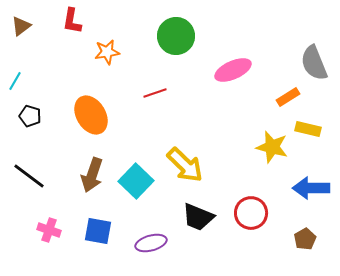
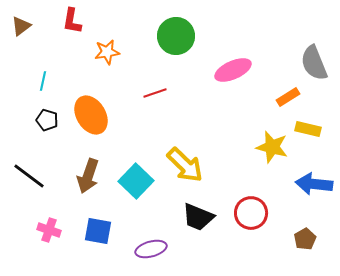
cyan line: moved 28 px right; rotated 18 degrees counterclockwise
black pentagon: moved 17 px right, 4 px down
brown arrow: moved 4 px left, 1 px down
blue arrow: moved 3 px right, 4 px up; rotated 6 degrees clockwise
purple ellipse: moved 6 px down
